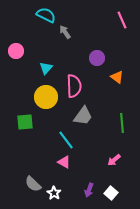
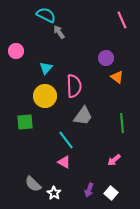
gray arrow: moved 6 px left
purple circle: moved 9 px right
yellow circle: moved 1 px left, 1 px up
